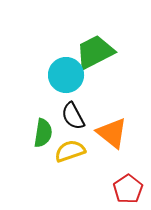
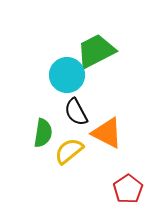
green trapezoid: moved 1 px right, 1 px up
cyan circle: moved 1 px right
black semicircle: moved 3 px right, 4 px up
orange triangle: moved 5 px left; rotated 12 degrees counterclockwise
yellow semicircle: moved 1 px left; rotated 20 degrees counterclockwise
